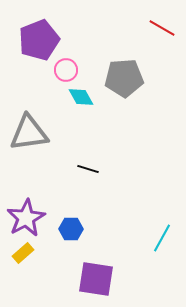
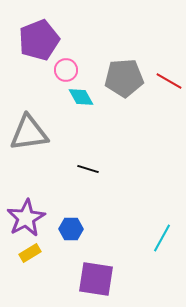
red line: moved 7 px right, 53 px down
yellow rectangle: moved 7 px right; rotated 10 degrees clockwise
